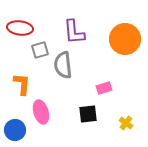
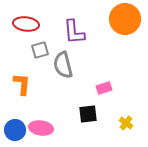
red ellipse: moved 6 px right, 4 px up
orange circle: moved 20 px up
gray semicircle: rotated 8 degrees counterclockwise
pink ellipse: moved 16 px down; rotated 65 degrees counterclockwise
